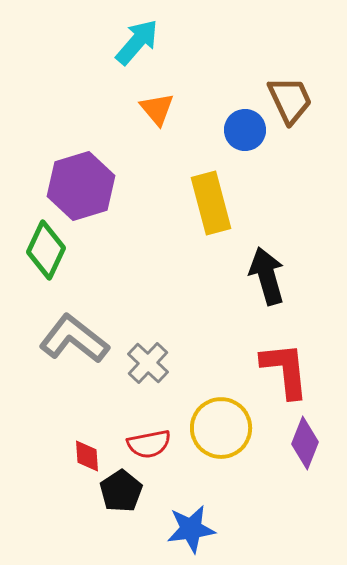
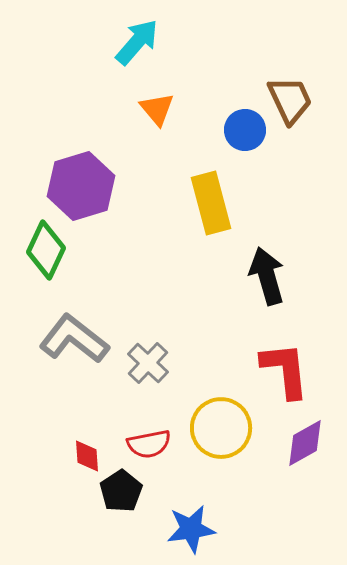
purple diamond: rotated 39 degrees clockwise
